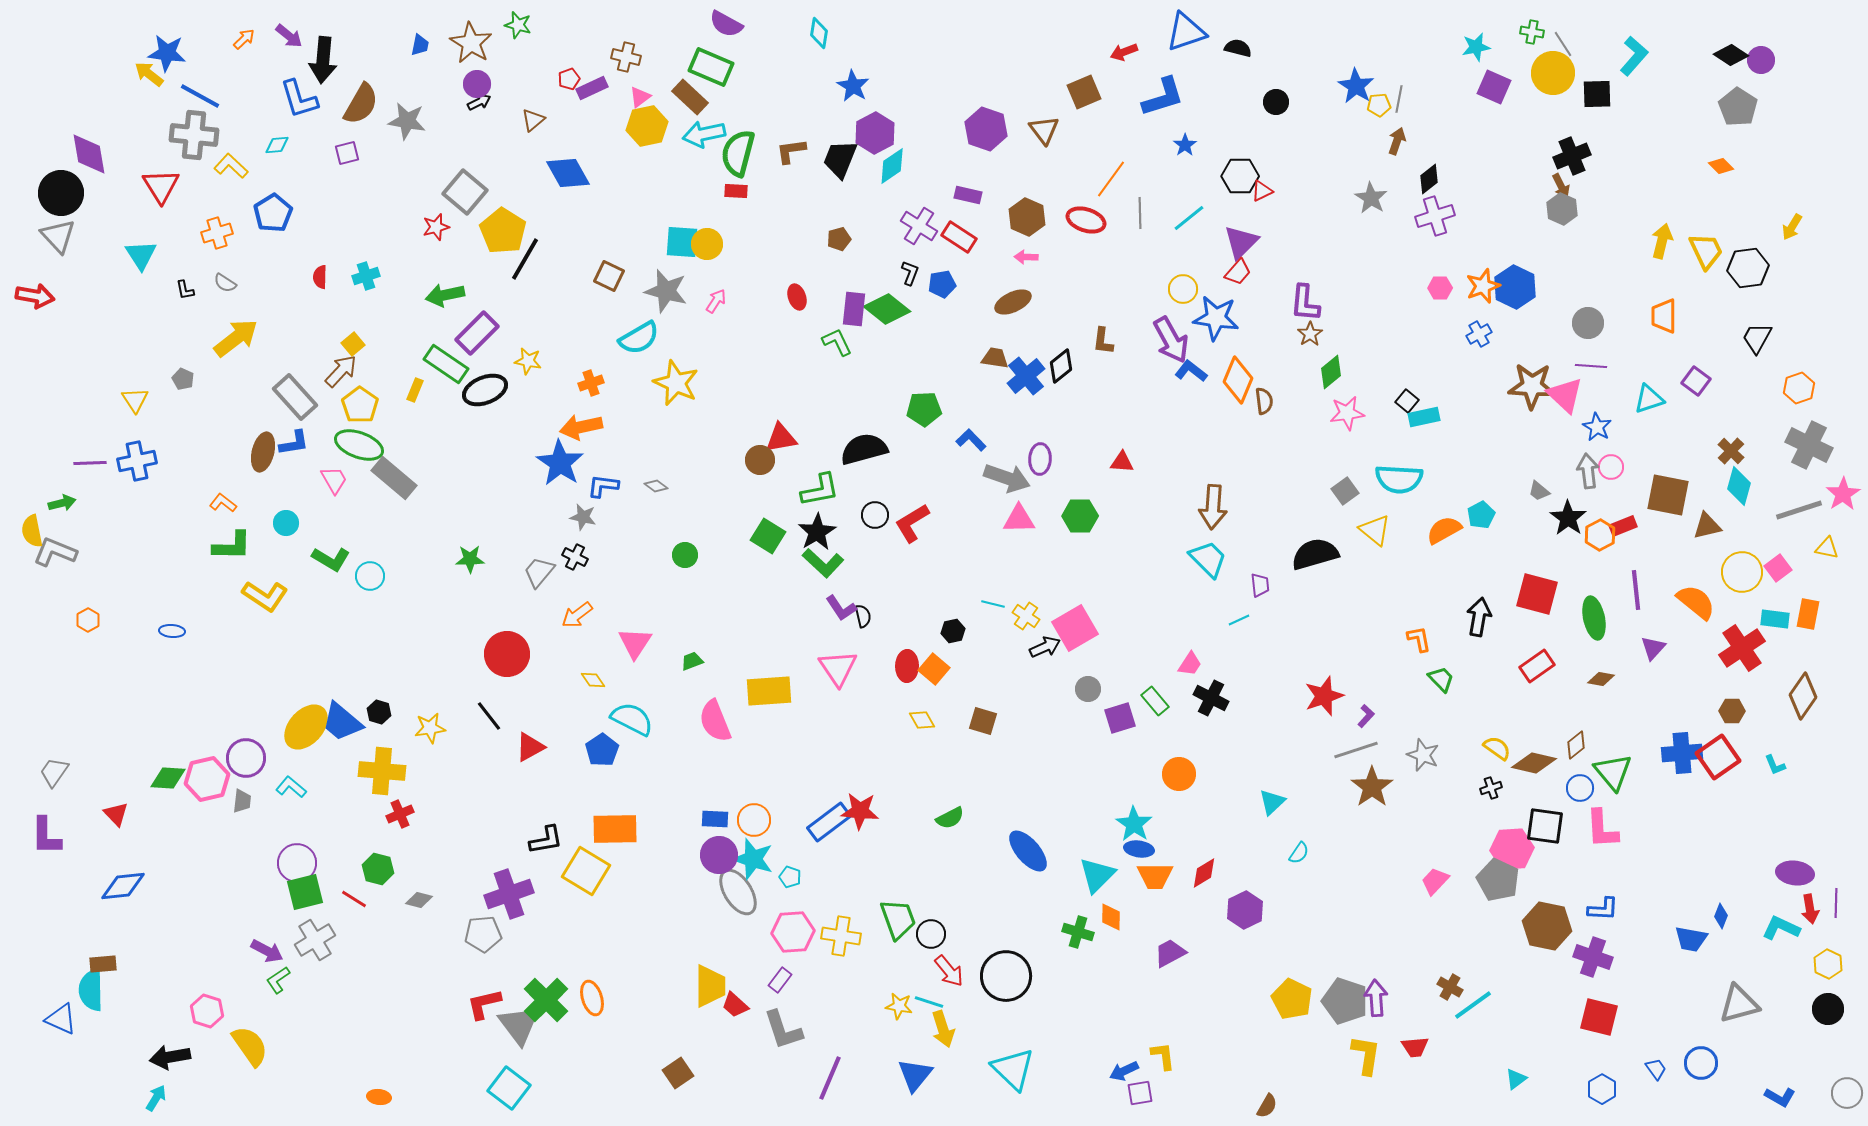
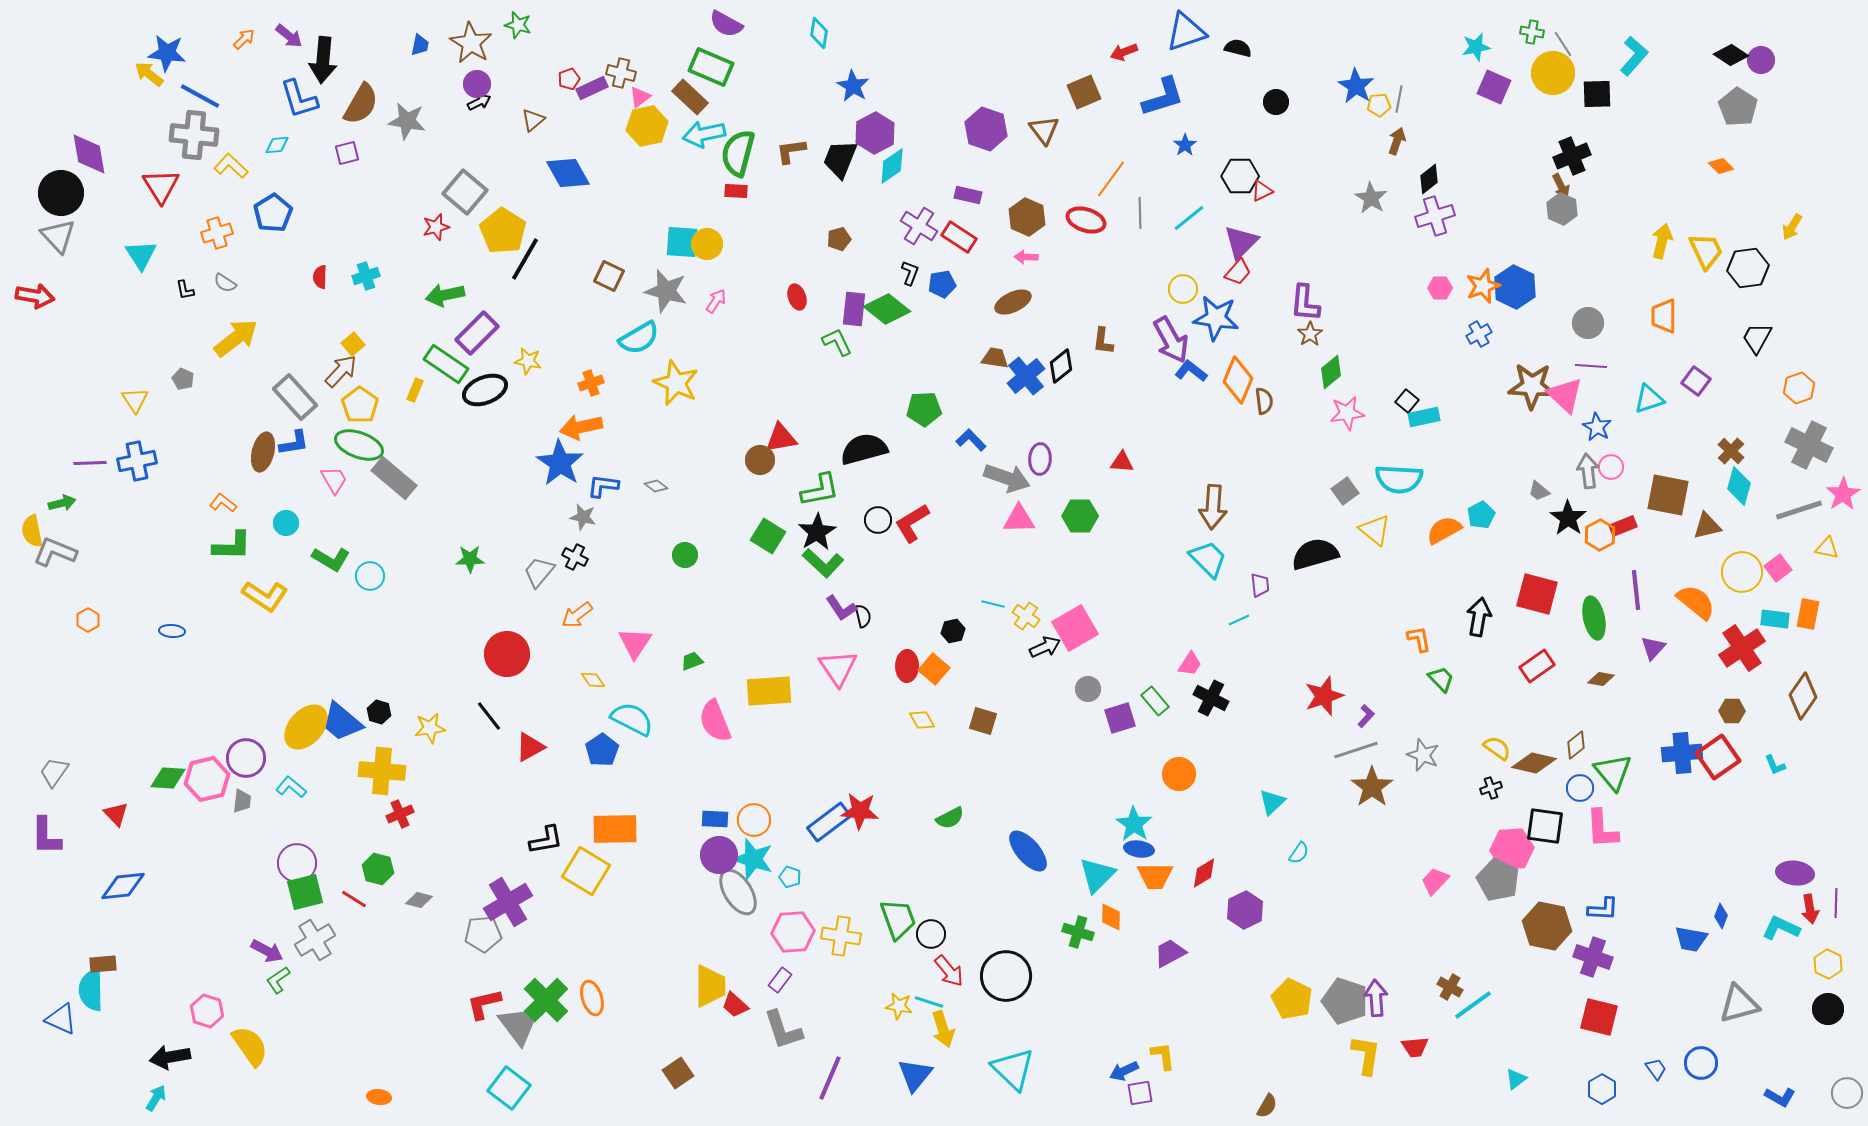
brown cross at (626, 57): moved 5 px left, 16 px down
black circle at (875, 515): moved 3 px right, 5 px down
purple cross at (509, 894): moved 1 px left, 8 px down; rotated 12 degrees counterclockwise
